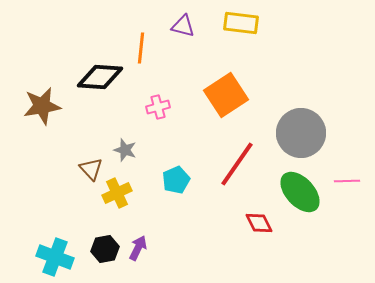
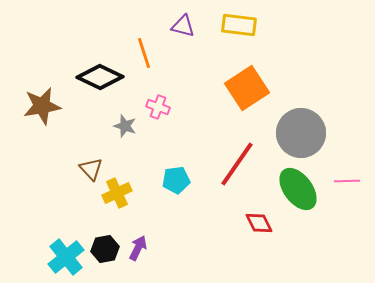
yellow rectangle: moved 2 px left, 2 px down
orange line: moved 3 px right, 5 px down; rotated 24 degrees counterclockwise
black diamond: rotated 21 degrees clockwise
orange square: moved 21 px right, 7 px up
pink cross: rotated 35 degrees clockwise
gray star: moved 24 px up
cyan pentagon: rotated 16 degrees clockwise
green ellipse: moved 2 px left, 3 px up; rotated 6 degrees clockwise
cyan cross: moved 11 px right; rotated 30 degrees clockwise
